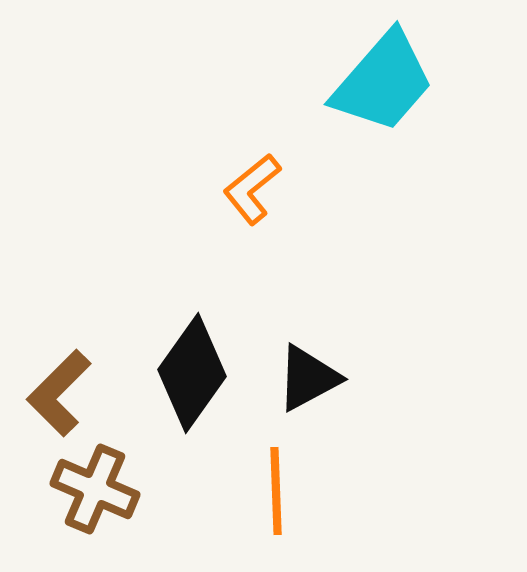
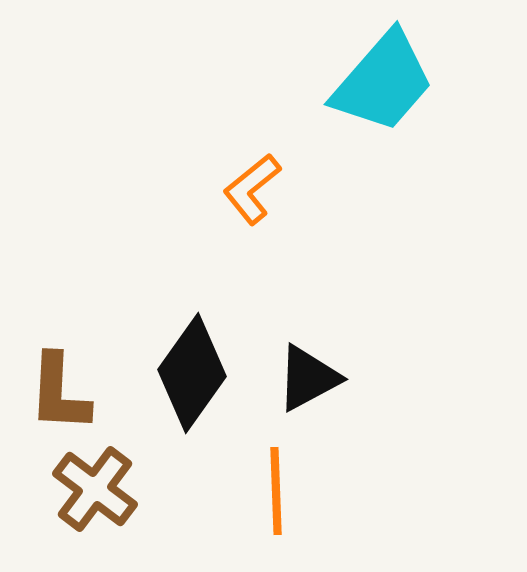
brown L-shape: rotated 42 degrees counterclockwise
brown cross: rotated 14 degrees clockwise
